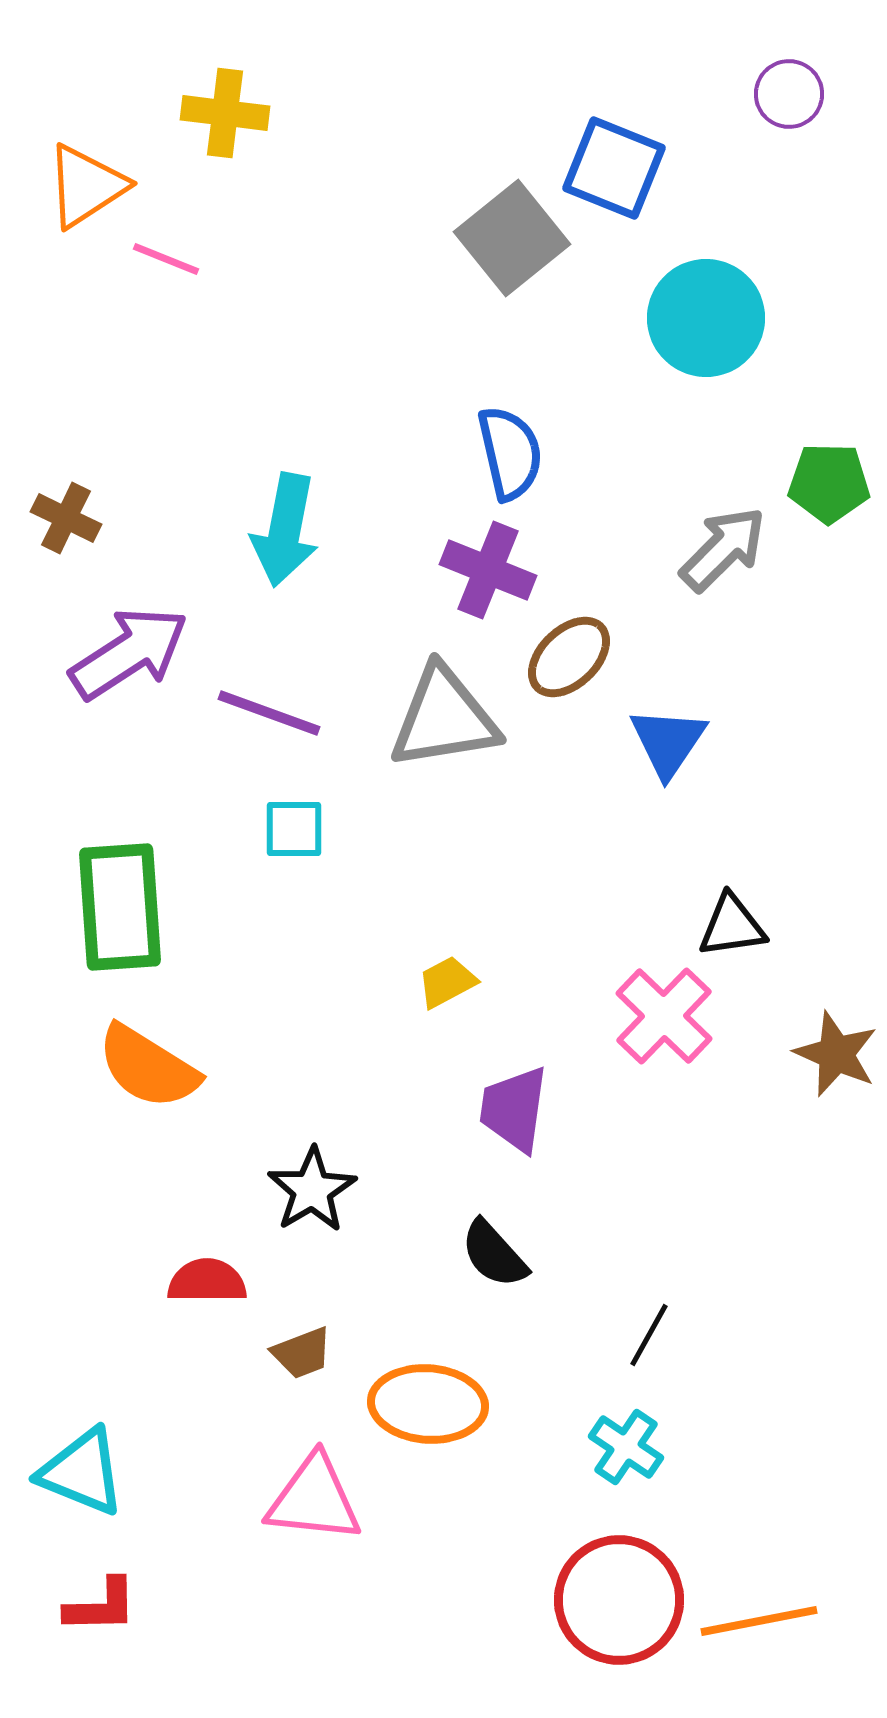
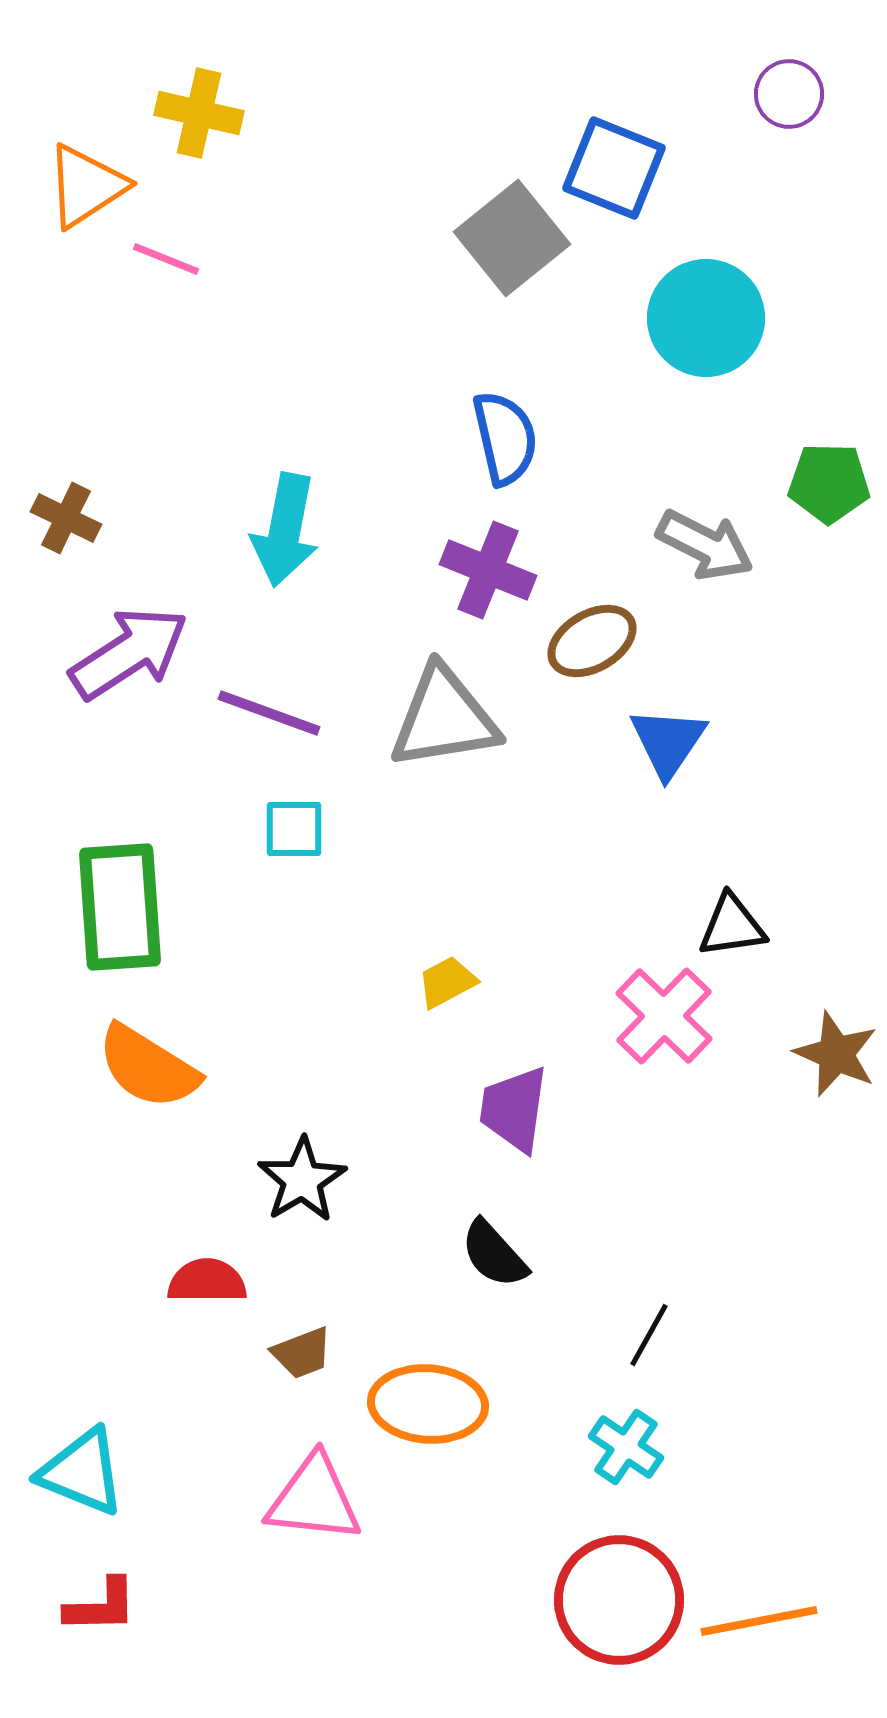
yellow cross: moved 26 px left; rotated 6 degrees clockwise
blue semicircle: moved 5 px left, 15 px up
gray arrow: moved 18 px left, 4 px up; rotated 72 degrees clockwise
brown ellipse: moved 23 px right, 16 px up; rotated 14 degrees clockwise
black star: moved 10 px left, 10 px up
